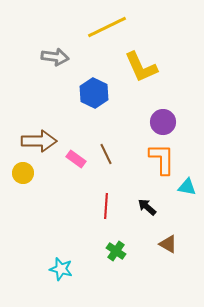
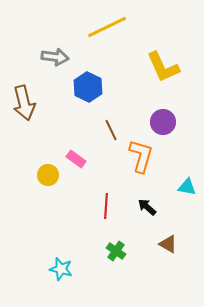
yellow L-shape: moved 22 px right
blue hexagon: moved 6 px left, 6 px up
brown arrow: moved 15 px left, 38 px up; rotated 76 degrees clockwise
brown line: moved 5 px right, 24 px up
orange L-shape: moved 21 px left, 3 px up; rotated 16 degrees clockwise
yellow circle: moved 25 px right, 2 px down
